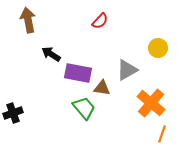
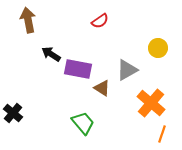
red semicircle: rotated 12 degrees clockwise
purple rectangle: moved 4 px up
brown triangle: rotated 24 degrees clockwise
green trapezoid: moved 1 px left, 15 px down
black cross: rotated 30 degrees counterclockwise
